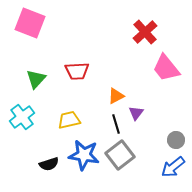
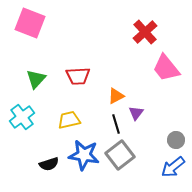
red trapezoid: moved 1 px right, 5 px down
